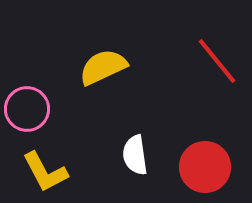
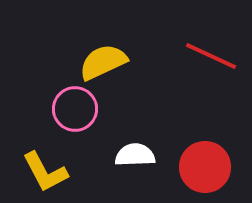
red line: moved 6 px left, 5 px up; rotated 26 degrees counterclockwise
yellow semicircle: moved 5 px up
pink circle: moved 48 px right
white semicircle: rotated 96 degrees clockwise
